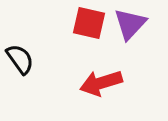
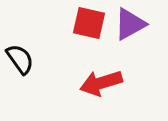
purple triangle: rotated 18 degrees clockwise
